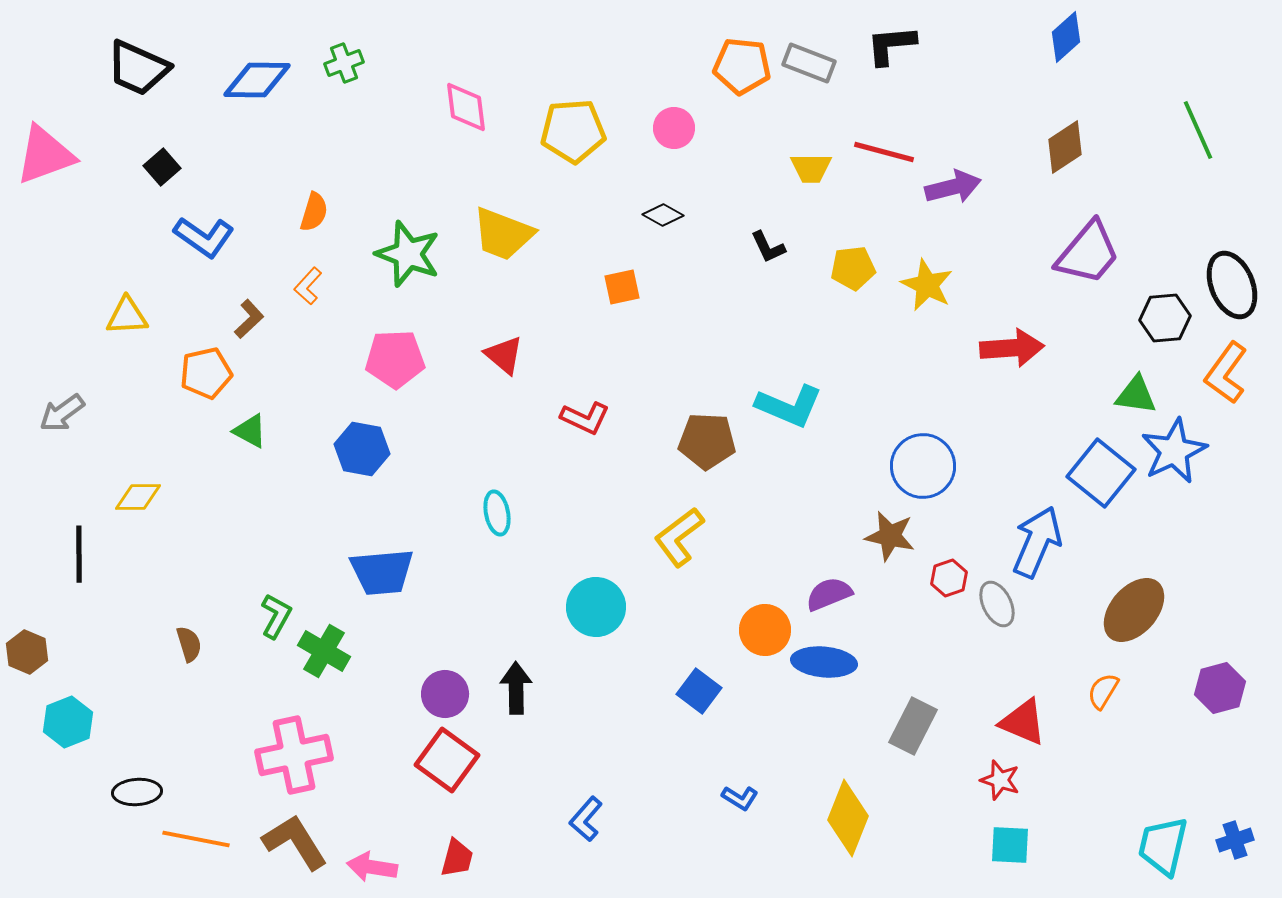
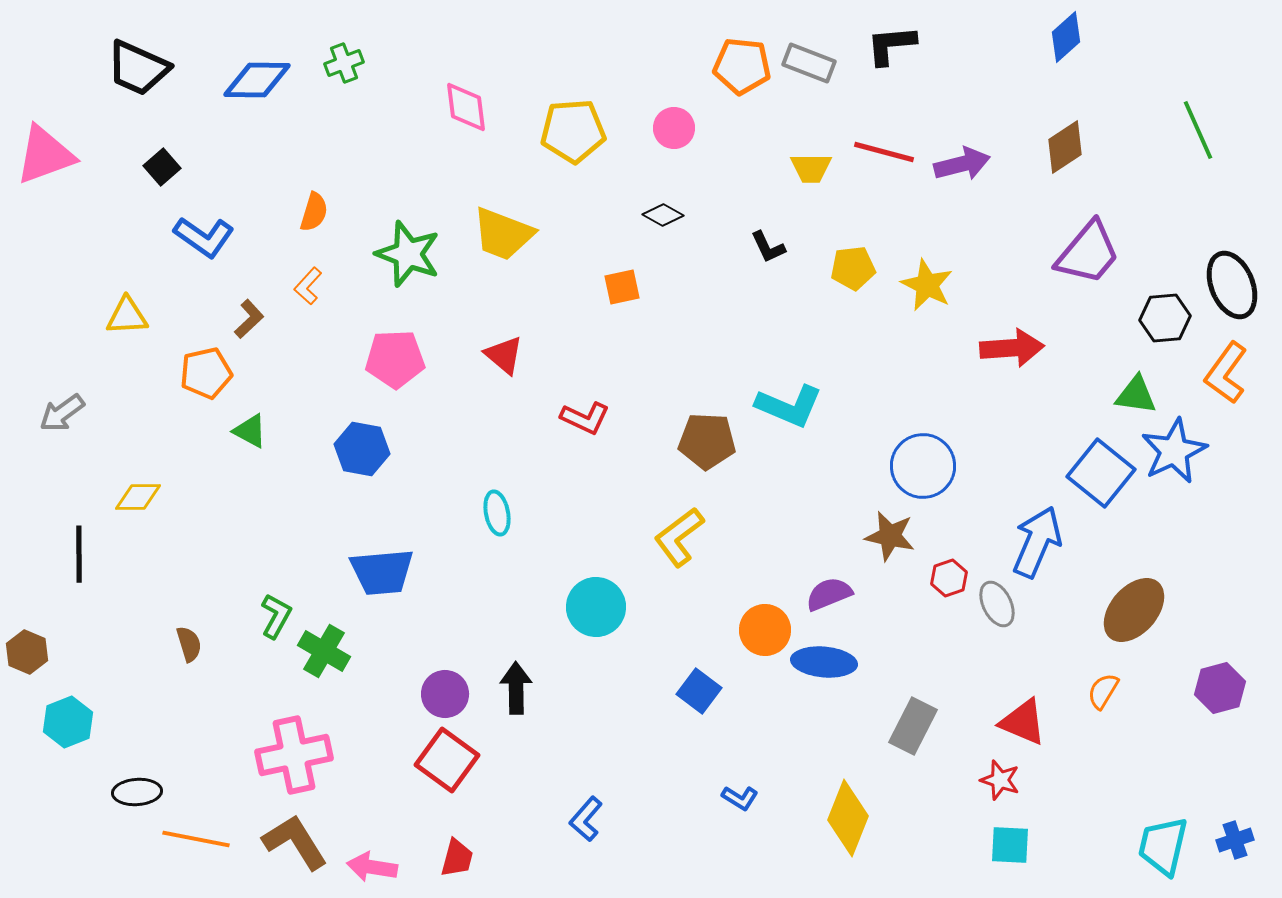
purple arrow at (953, 187): moved 9 px right, 23 px up
